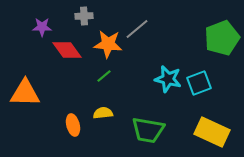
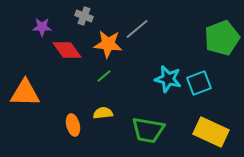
gray cross: rotated 24 degrees clockwise
yellow rectangle: moved 1 px left
